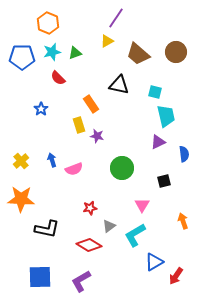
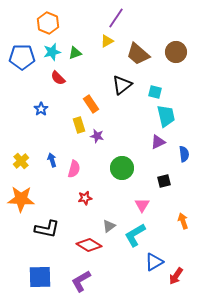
black triangle: moved 3 px right; rotated 50 degrees counterclockwise
pink semicircle: rotated 54 degrees counterclockwise
red star: moved 5 px left, 10 px up
